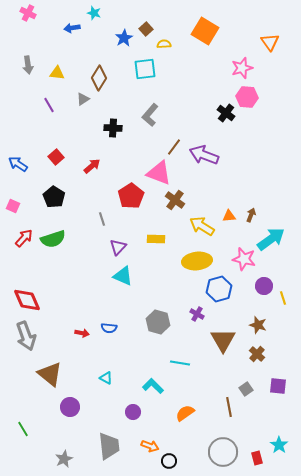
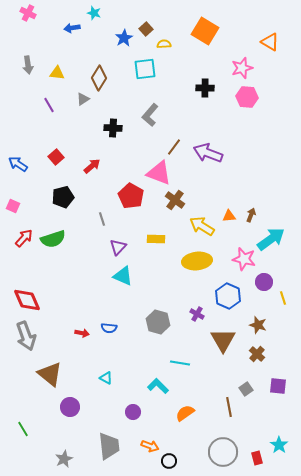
orange triangle at (270, 42): rotated 24 degrees counterclockwise
black cross at (226, 113): moved 21 px left, 25 px up; rotated 36 degrees counterclockwise
purple arrow at (204, 155): moved 4 px right, 2 px up
red pentagon at (131, 196): rotated 10 degrees counterclockwise
black pentagon at (54, 197): moved 9 px right; rotated 25 degrees clockwise
purple circle at (264, 286): moved 4 px up
blue hexagon at (219, 289): moved 9 px right, 7 px down; rotated 20 degrees counterclockwise
cyan L-shape at (153, 386): moved 5 px right
